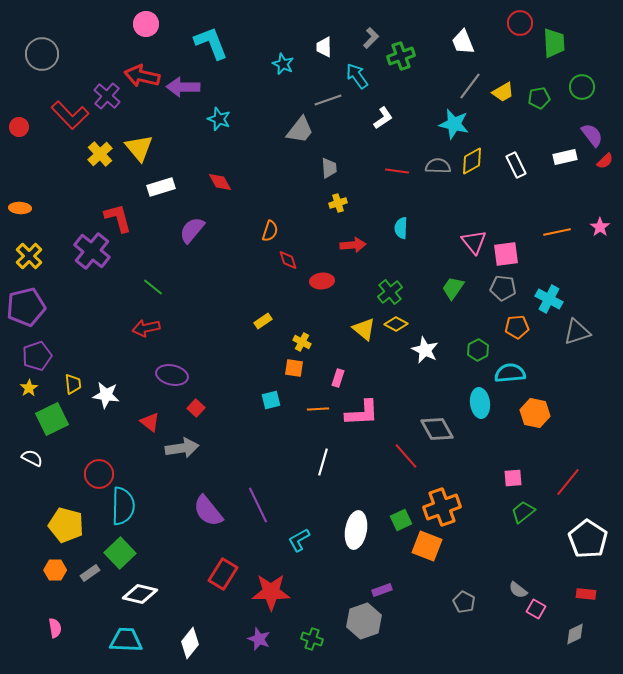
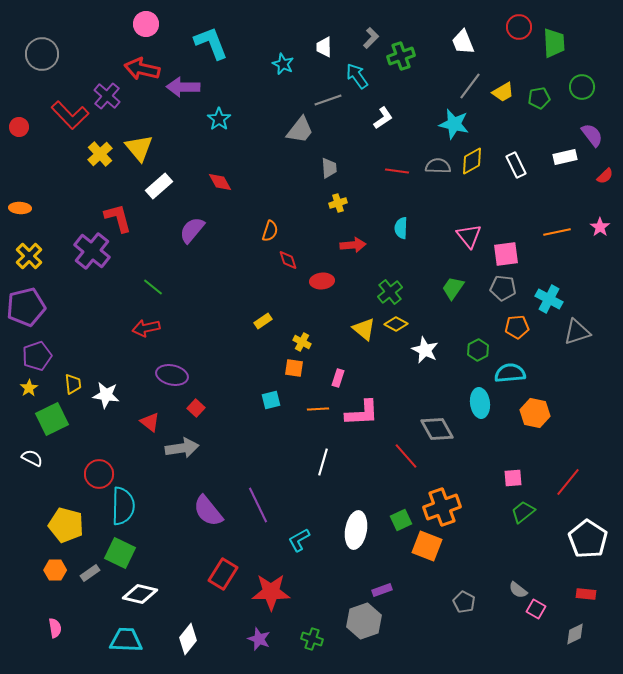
red circle at (520, 23): moved 1 px left, 4 px down
red arrow at (142, 76): moved 7 px up
cyan star at (219, 119): rotated 15 degrees clockwise
red semicircle at (605, 161): moved 15 px down
white rectangle at (161, 187): moved 2 px left, 1 px up; rotated 24 degrees counterclockwise
pink triangle at (474, 242): moved 5 px left, 6 px up
green square at (120, 553): rotated 20 degrees counterclockwise
white diamond at (190, 643): moved 2 px left, 4 px up
